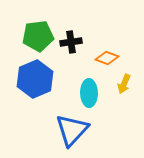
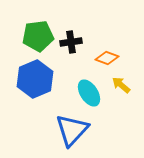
yellow arrow: moved 3 px left, 1 px down; rotated 108 degrees clockwise
cyan ellipse: rotated 32 degrees counterclockwise
